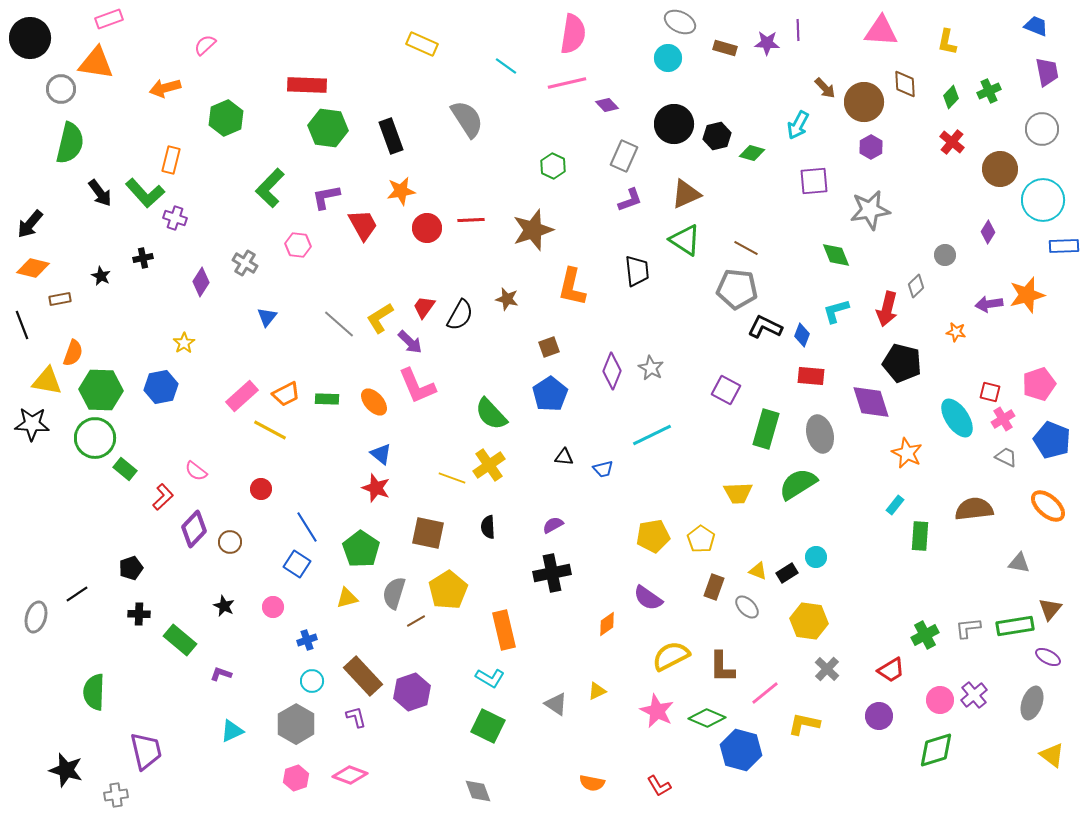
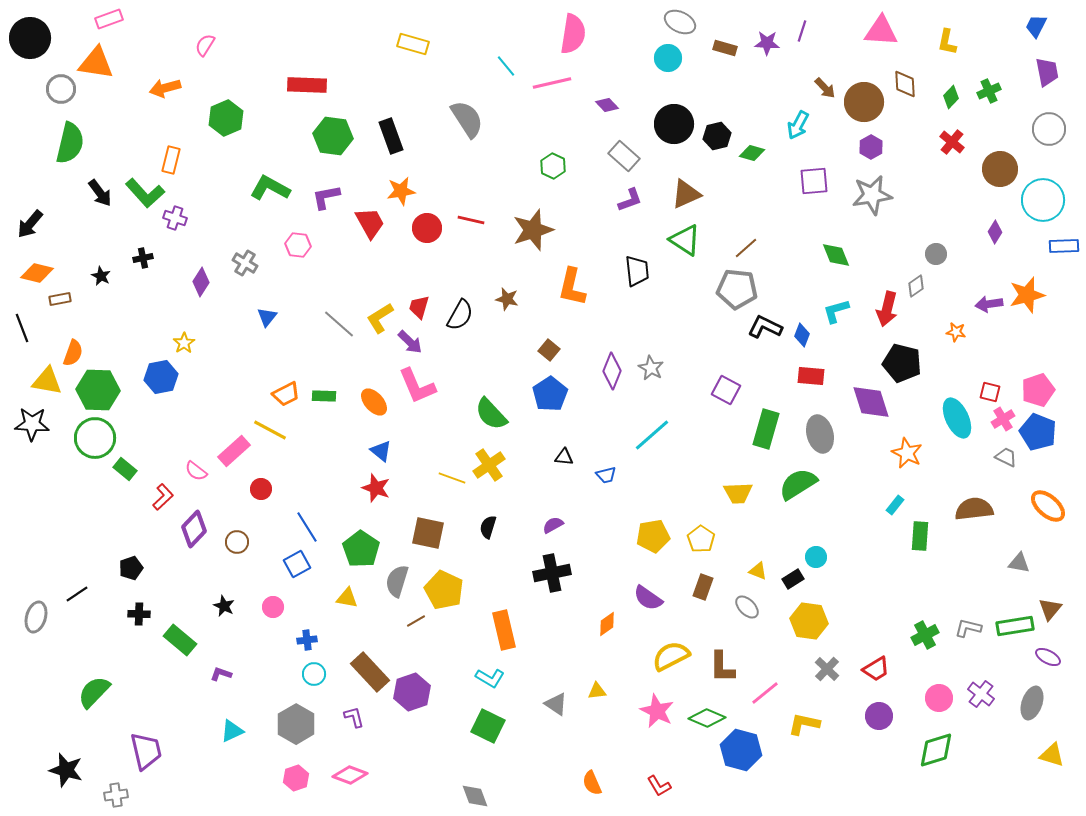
blue trapezoid at (1036, 26): rotated 85 degrees counterclockwise
purple line at (798, 30): moved 4 px right, 1 px down; rotated 20 degrees clockwise
yellow rectangle at (422, 44): moved 9 px left; rotated 8 degrees counterclockwise
pink semicircle at (205, 45): rotated 15 degrees counterclockwise
cyan line at (506, 66): rotated 15 degrees clockwise
pink line at (567, 83): moved 15 px left
green hexagon at (328, 128): moved 5 px right, 8 px down
gray circle at (1042, 129): moved 7 px right
gray rectangle at (624, 156): rotated 72 degrees counterclockwise
green L-shape at (270, 188): rotated 75 degrees clockwise
gray star at (870, 210): moved 2 px right, 15 px up
red line at (471, 220): rotated 16 degrees clockwise
red trapezoid at (363, 225): moved 7 px right, 2 px up
purple diamond at (988, 232): moved 7 px right
brown line at (746, 248): rotated 70 degrees counterclockwise
gray circle at (945, 255): moved 9 px left, 1 px up
orange diamond at (33, 268): moved 4 px right, 5 px down
gray diamond at (916, 286): rotated 10 degrees clockwise
red trapezoid at (424, 307): moved 5 px left; rotated 20 degrees counterclockwise
black line at (22, 325): moved 3 px down
brown square at (549, 347): moved 3 px down; rotated 30 degrees counterclockwise
pink pentagon at (1039, 384): moved 1 px left, 6 px down
blue hexagon at (161, 387): moved 10 px up
green hexagon at (101, 390): moved 3 px left
pink rectangle at (242, 396): moved 8 px left, 55 px down
green rectangle at (327, 399): moved 3 px left, 3 px up
cyan ellipse at (957, 418): rotated 9 degrees clockwise
cyan line at (652, 435): rotated 15 degrees counterclockwise
blue pentagon at (1052, 440): moved 14 px left, 8 px up
blue triangle at (381, 454): moved 3 px up
blue trapezoid at (603, 469): moved 3 px right, 6 px down
black semicircle at (488, 527): rotated 20 degrees clockwise
brown circle at (230, 542): moved 7 px right
blue square at (297, 564): rotated 28 degrees clockwise
black rectangle at (787, 573): moved 6 px right, 6 px down
brown rectangle at (714, 587): moved 11 px left
yellow pentagon at (448, 590): moved 4 px left; rotated 15 degrees counterclockwise
gray semicircle at (394, 593): moved 3 px right, 12 px up
yellow triangle at (347, 598): rotated 25 degrees clockwise
gray L-shape at (968, 628): rotated 20 degrees clockwise
blue cross at (307, 640): rotated 12 degrees clockwise
red trapezoid at (891, 670): moved 15 px left, 1 px up
brown rectangle at (363, 676): moved 7 px right, 4 px up
cyan circle at (312, 681): moved 2 px right, 7 px up
yellow triangle at (597, 691): rotated 18 degrees clockwise
green semicircle at (94, 692): rotated 42 degrees clockwise
purple cross at (974, 695): moved 7 px right, 1 px up; rotated 12 degrees counterclockwise
pink circle at (940, 700): moved 1 px left, 2 px up
purple L-shape at (356, 717): moved 2 px left
yellow triangle at (1052, 755): rotated 20 degrees counterclockwise
orange semicircle at (592, 783): rotated 55 degrees clockwise
gray diamond at (478, 791): moved 3 px left, 5 px down
